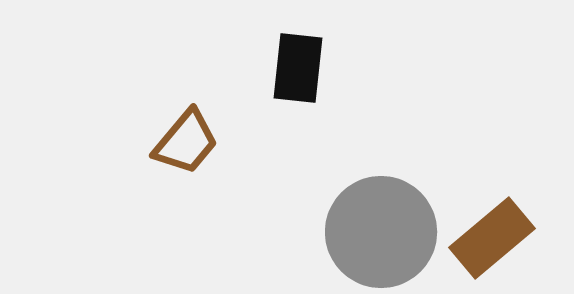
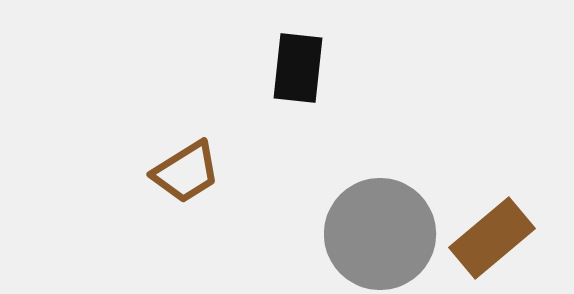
brown trapezoid: moved 30 px down; rotated 18 degrees clockwise
gray circle: moved 1 px left, 2 px down
